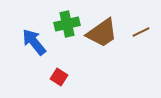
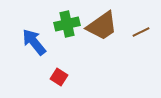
brown trapezoid: moved 7 px up
